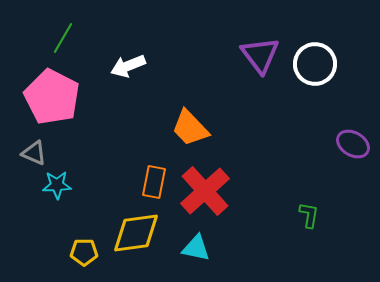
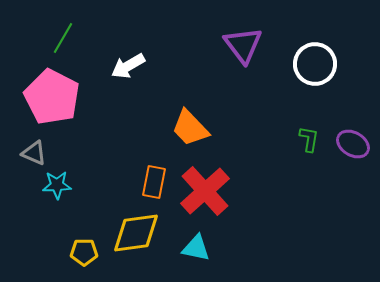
purple triangle: moved 17 px left, 10 px up
white arrow: rotated 8 degrees counterclockwise
green L-shape: moved 76 px up
